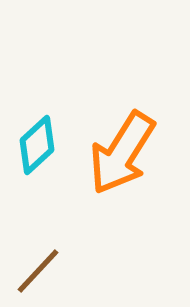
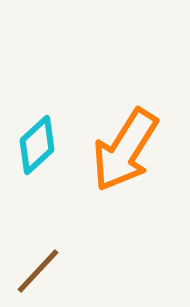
orange arrow: moved 3 px right, 3 px up
